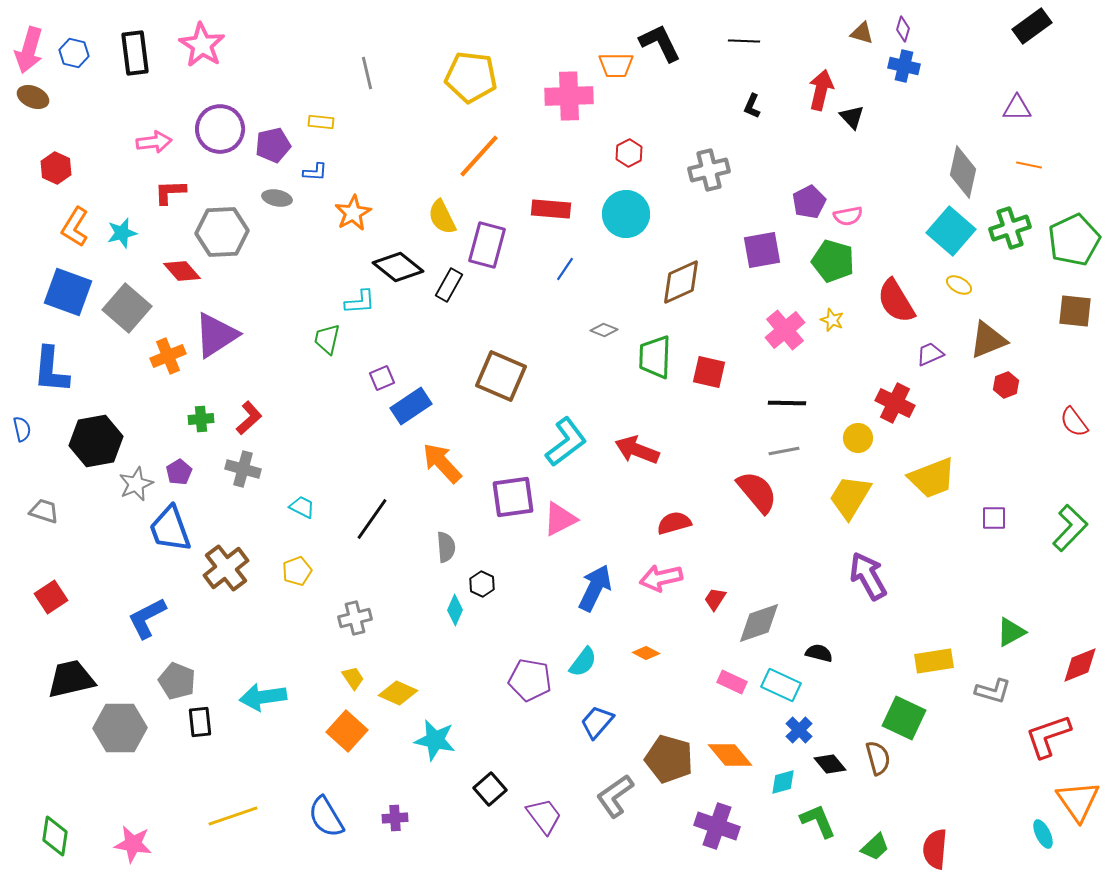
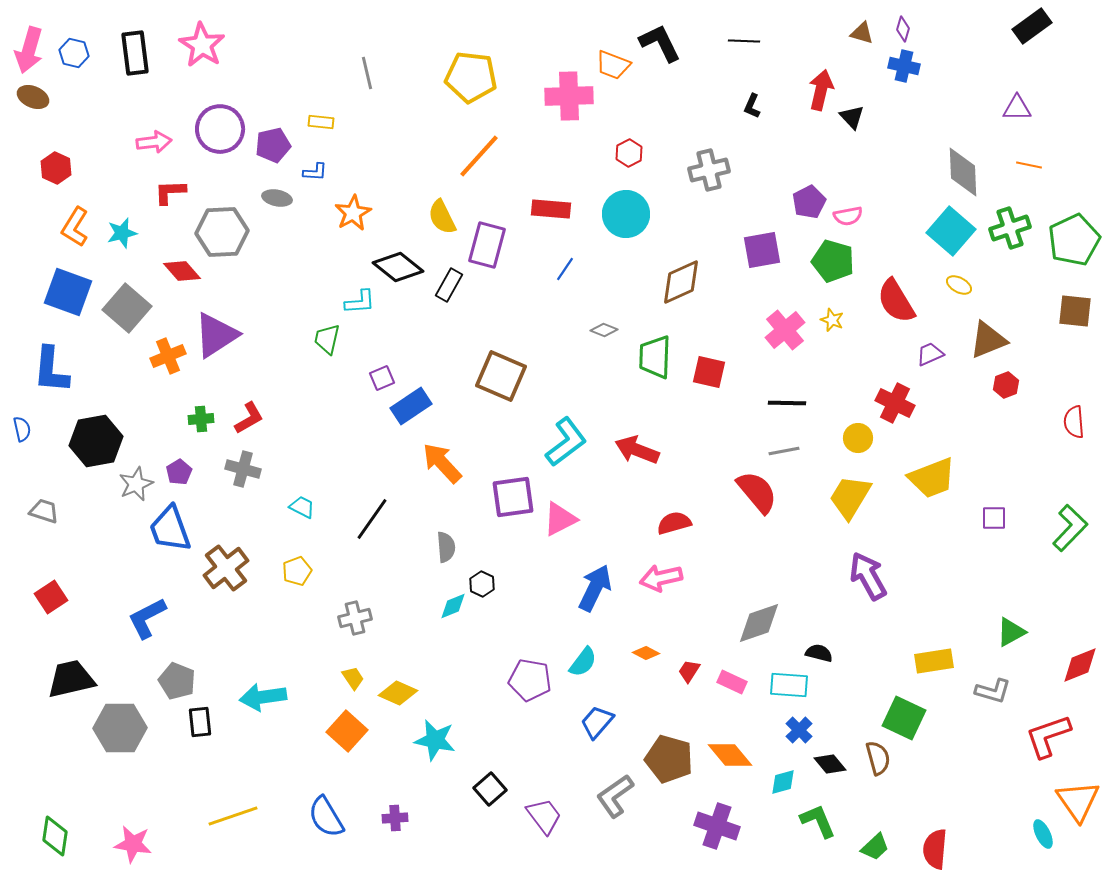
orange trapezoid at (616, 65): moved 3 px left; rotated 21 degrees clockwise
gray diamond at (963, 172): rotated 15 degrees counterclockwise
red L-shape at (249, 418): rotated 12 degrees clockwise
red semicircle at (1074, 422): rotated 32 degrees clockwise
red trapezoid at (715, 599): moved 26 px left, 72 px down
cyan diamond at (455, 610): moved 2 px left, 4 px up; rotated 44 degrees clockwise
cyan rectangle at (781, 685): moved 8 px right; rotated 21 degrees counterclockwise
